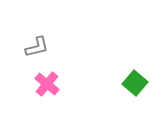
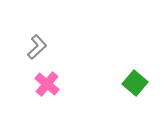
gray L-shape: rotated 30 degrees counterclockwise
